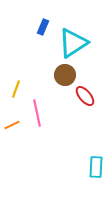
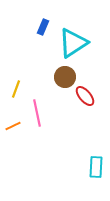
brown circle: moved 2 px down
orange line: moved 1 px right, 1 px down
